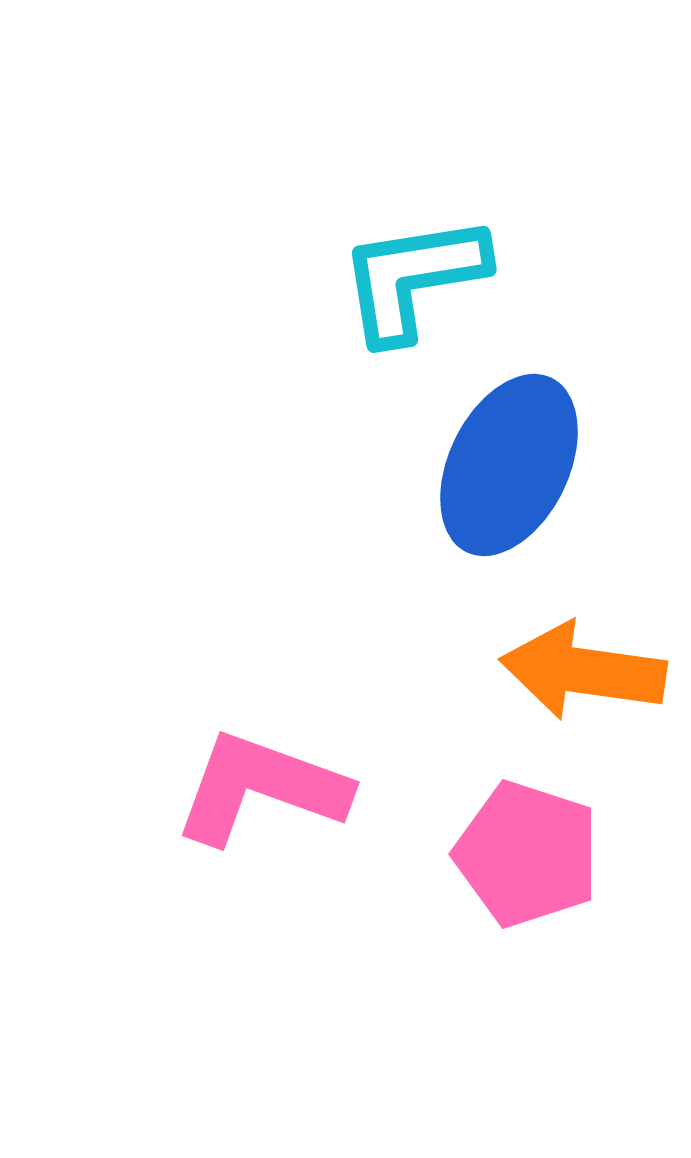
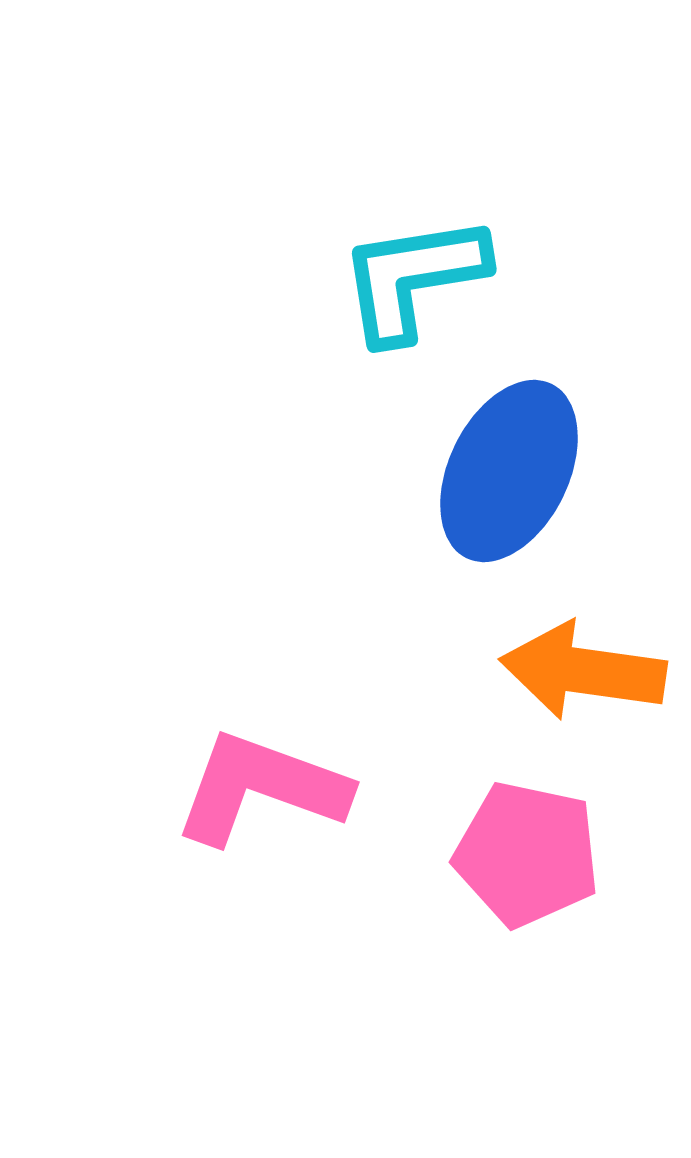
blue ellipse: moved 6 px down
pink pentagon: rotated 6 degrees counterclockwise
